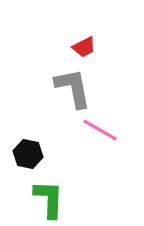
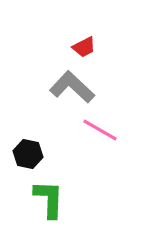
gray L-shape: moved 1 px left, 1 px up; rotated 36 degrees counterclockwise
